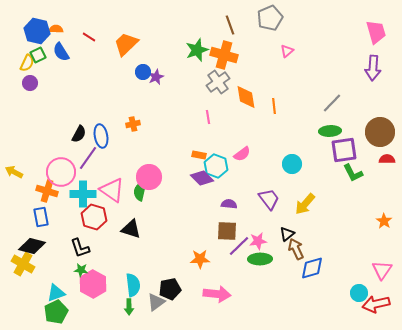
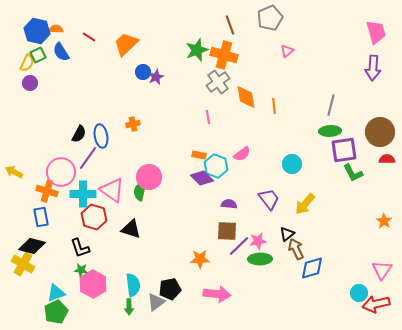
gray line at (332, 103): moved 1 px left, 2 px down; rotated 30 degrees counterclockwise
